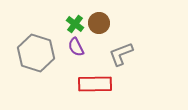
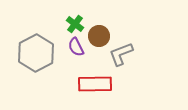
brown circle: moved 13 px down
gray hexagon: rotated 15 degrees clockwise
